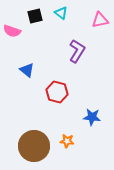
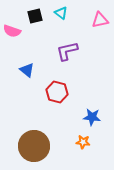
purple L-shape: moved 10 px left; rotated 135 degrees counterclockwise
orange star: moved 16 px right, 1 px down
